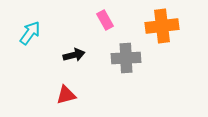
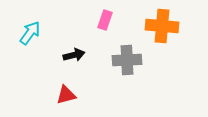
pink rectangle: rotated 48 degrees clockwise
orange cross: rotated 12 degrees clockwise
gray cross: moved 1 px right, 2 px down
